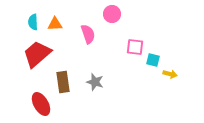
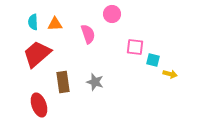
red ellipse: moved 2 px left, 1 px down; rotated 10 degrees clockwise
